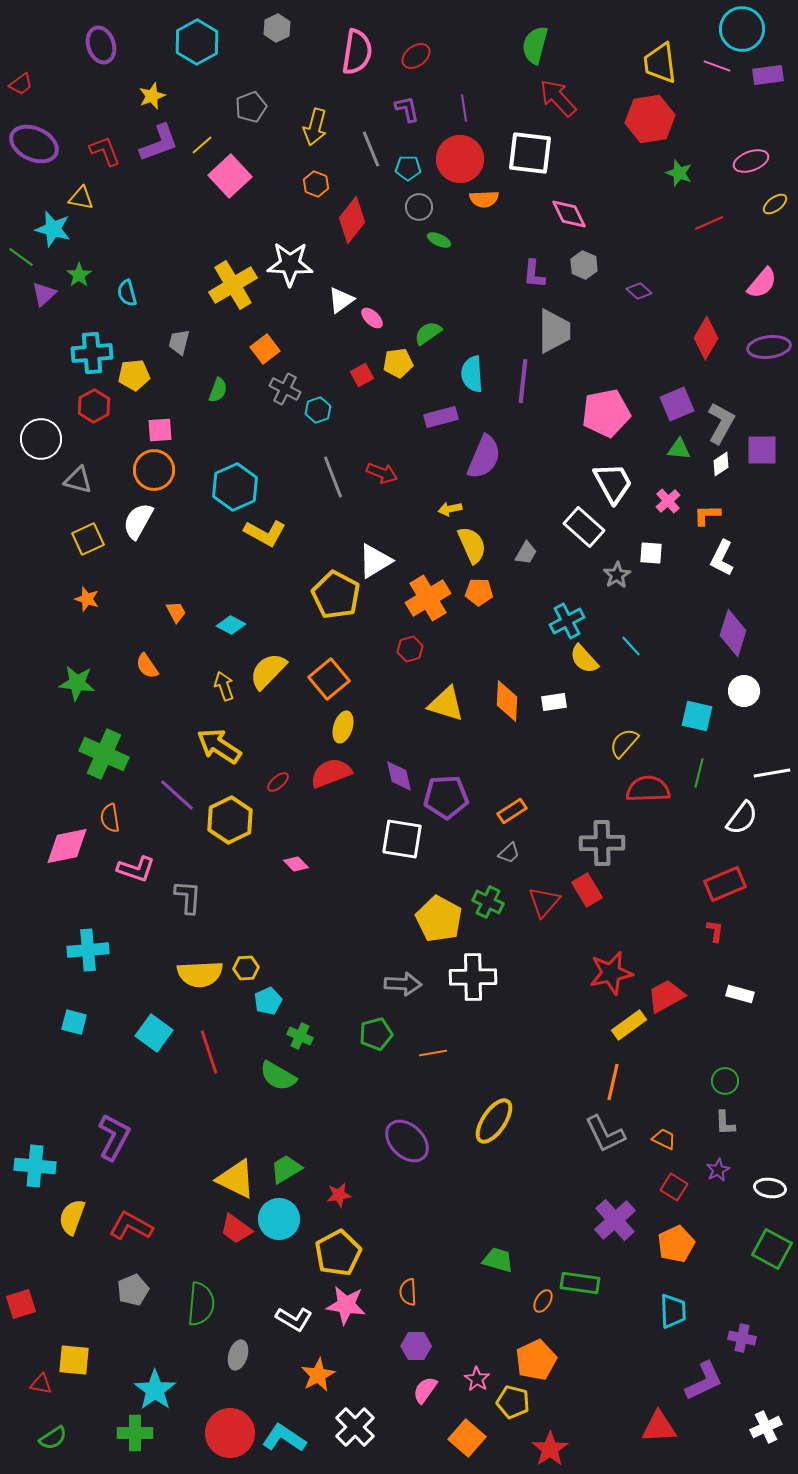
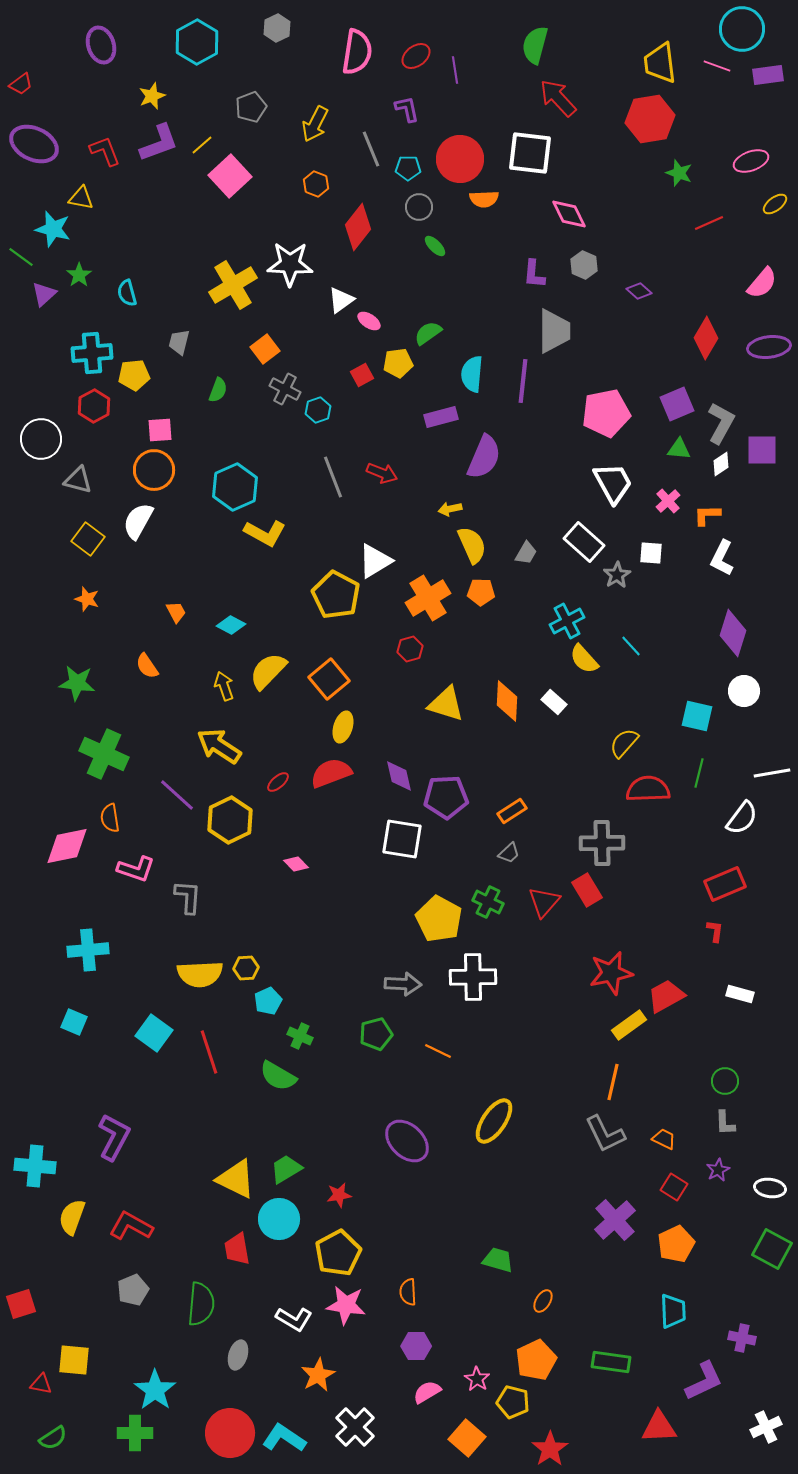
purple line at (464, 108): moved 9 px left, 38 px up
yellow arrow at (315, 127): moved 3 px up; rotated 12 degrees clockwise
red diamond at (352, 220): moved 6 px right, 7 px down
green ellipse at (439, 240): moved 4 px left, 6 px down; rotated 20 degrees clockwise
pink ellipse at (372, 318): moved 3 px left, 3 px down; rotated 10 degrees counterclockwise
cyan semicircle at (472, 374): rotated 9 degrees clockwise
white rectangle at (584, 527): moved 15 px down
yellow square at (88, 539): rotated 28 degrees counterclockwise
orange pentagon at (479, 592): moved 2 px right
white rectangle at (554, 702): rotated 50 degrees clockwise
cyan square at (74, 1022): rotated 8 degrees clockwise
orange line at (433, 1053): moved 5 px right, 2 px up; rotated 36 degrees clockwise
red trapezoid at (236, 1229): moved 1 px right, 20 px down; rotated 44 degrees clockwise
green rectangle at (580, 1283): moved 31 px right, 79 px down
pink semicircle at (425, 1390): moved 2 px right, 2 px down; rotated 24 degrees clockwise
